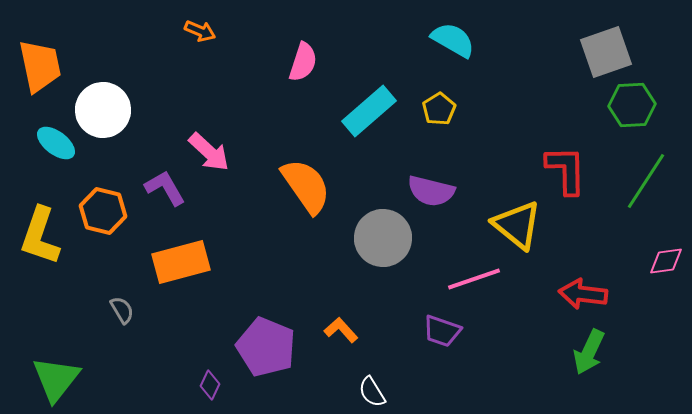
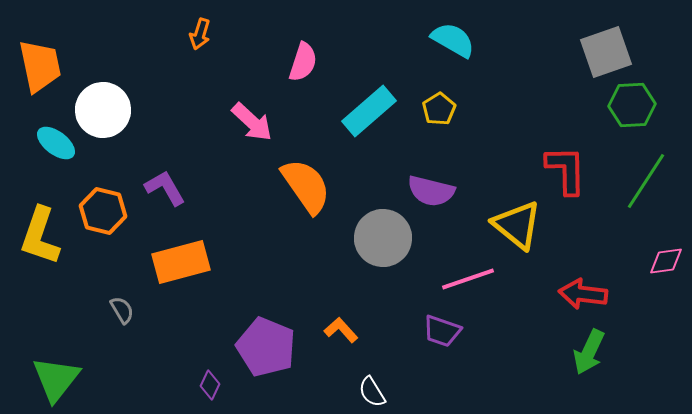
orange arrow: moved 3 px down; rotated 84 degrees clockwise
pink arrow: moved 43 px right, 30 px up
pink line: moved 6 px left
